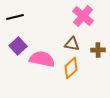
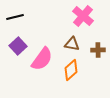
pink semicircle: rotated 115 degrees clockwise
orange diamond: moved 2 px down
